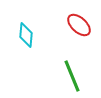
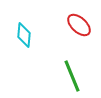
cyan diamond: moved 2 px left
